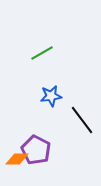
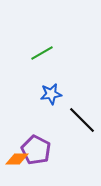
blue star: moved 2 px up
black line: rotated 8 degrees counterclockwise
